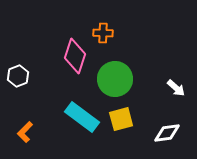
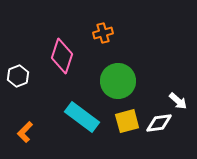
orange cross: rotated 18 degrees counterclockwise
pink diamond: moved 13 px left
green circle: moved 3 px right, 2 px down
white arrow: moved 2 px right, 13 px down
yellow square: moved 6 px right, 2 px down
white diamond: moved 8 px left, 10 px up
